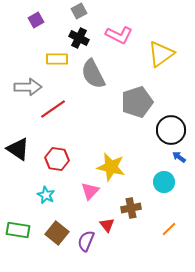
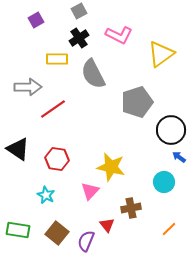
black cross: rotated 30 degrees clockwise
